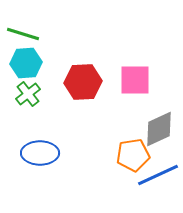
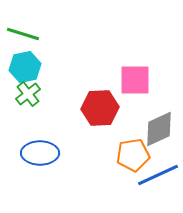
cyan hexagon: moved 1 px left, 4 px down; rotated 8 degrees counterclockwise
red hexagon: moved 17 px right, 26 px down
